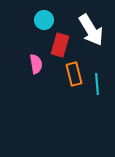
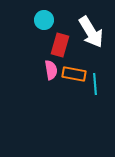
white arrow: moved 2 px down
pink semicircle: moved 15 px right, 6 px down
orange rectangle: rotated 65 degrees counterclockwise
cyan line: moved 2 px left
